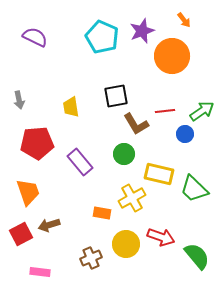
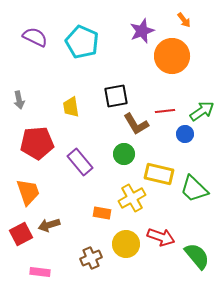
cyan pentagon: moved 20 px left, 5 px down
